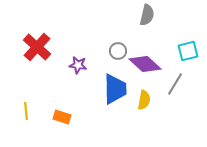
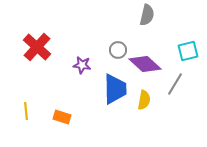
gray circle: moved 1 px up
purple star: moved 4 px right
